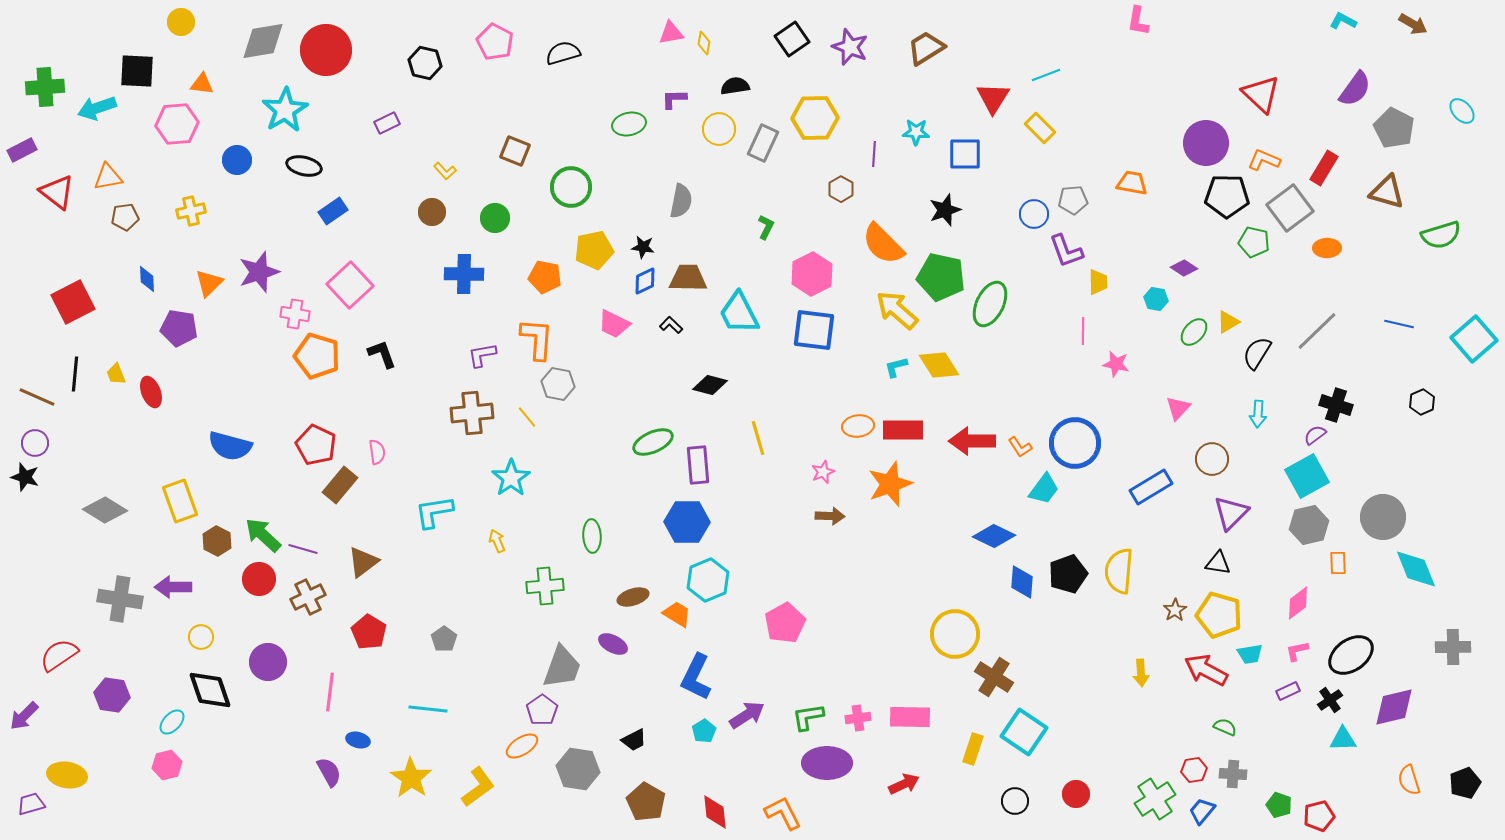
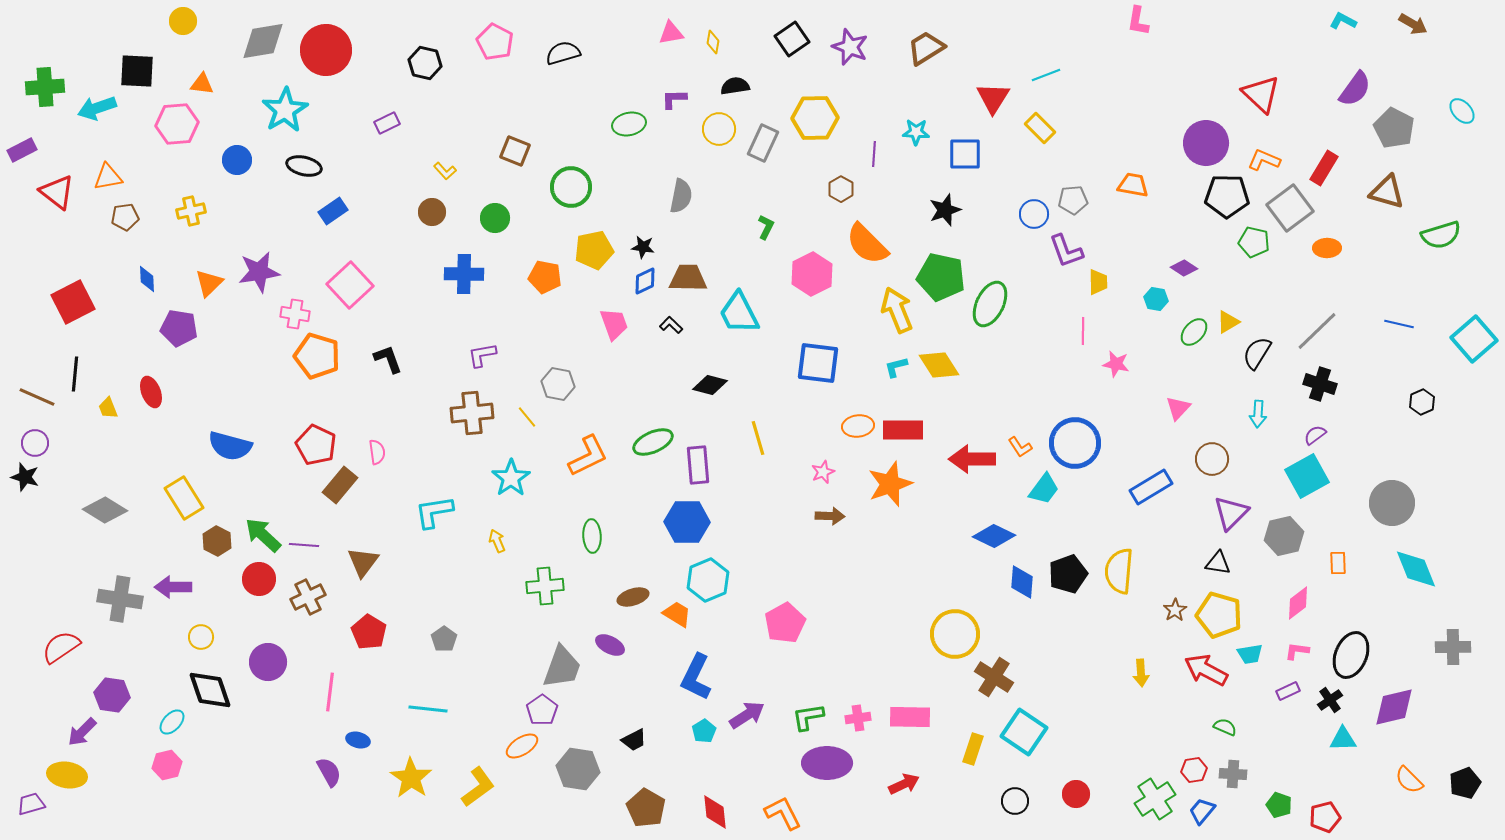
yellow circle at (181, 22): moved 2 px right, 1 px up
yellow diamond at (704, 43): moved 9 px right, 1 px up
orange trapezoid at (1132, 183): moved 1 px right, 2 px down
gray semicircle at (681, 201): moved 5 px up
orange semicircle at (883, 244): moved 16 px left
purple star at (259, 272): rotated 9 degrees clockwise
yellow arrow at (897, 310): rotated 27 degrees clockwise
pink trapezoid at (614, 324): rotated 136 degrees counterclockwise
blue square at (814, 330): moved 4 px right, 33 px down
orange L-shape at (537, 339): moved 51 px right, 117 px down; rotated 60 degrees clockwise
black L-shape at (382, 354): moved 6 px right, 5 px down
yellow trapezoid at (116, 374): moved 8 px left, 34 px down
black cross at (1336, 405): moved 16 px left, 21 px up
red arrow at (972, 441): moved 18 px down
yellow rectangle at (180, 501): moved 4 px right, 3 px up; rotated 12 degrees counterclockwise
gray circle at (1383, 517): moved 9 px right, 14 px up
gray hexagon at (1309, 525): moved 25 px left, 11 px down
purple line at (303, 549): moved 1 px right, 4 px up; rotated 12 degrees counterclockwise
brown triangle at (363, 562): rotated 16 degrees counterclockwise
purple ellipse at (613, 644): moved 3 px left, 1 px down
pink L-shape at (1297, 651): rotated 20 degrees clockwise
red semicircle at (59, 655): moved 2 px right, 8 px up
black ellipse at (1351, 655): rotated 33 degrees counterclockwise
purple arrow at (24, 716): moved 58 px right, 16 px down
orange semicircle at (1409, 780): rotated 28 degrees counterclockwise
brown pentagon at (646, 802): moved 6 px down
red pentagon at (1319, 816): moved 6 px right, 1 px down
